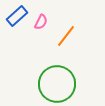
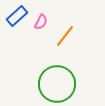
orange line: moved 1 px left
